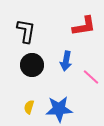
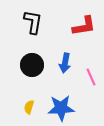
black L-shape: moved 7 px right, 9 px up
blue arrow: moved 1 px left, 2 px down
pink line: rotated 24 degrees clockwise
blue star: moved 2 px right, 1 px up
